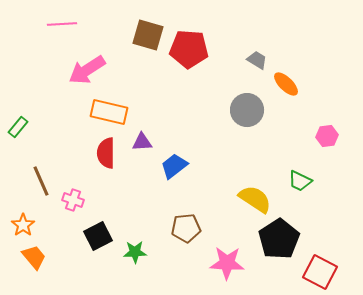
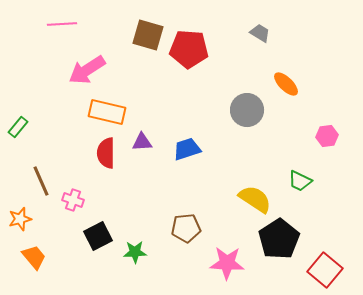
gray trapezoid: moved 3 px right, 27 px up
orange rectangle: moved 2 px left
blue trapezoid: moved 13 px right, 17 px up; rotated 20 degrees clockwise
orange star: moved 3 px left, 6 px up; rotated 20 degrees clockwise
red square: moved 5 px right, 2 px up; rotated 12 degrees clockwise
